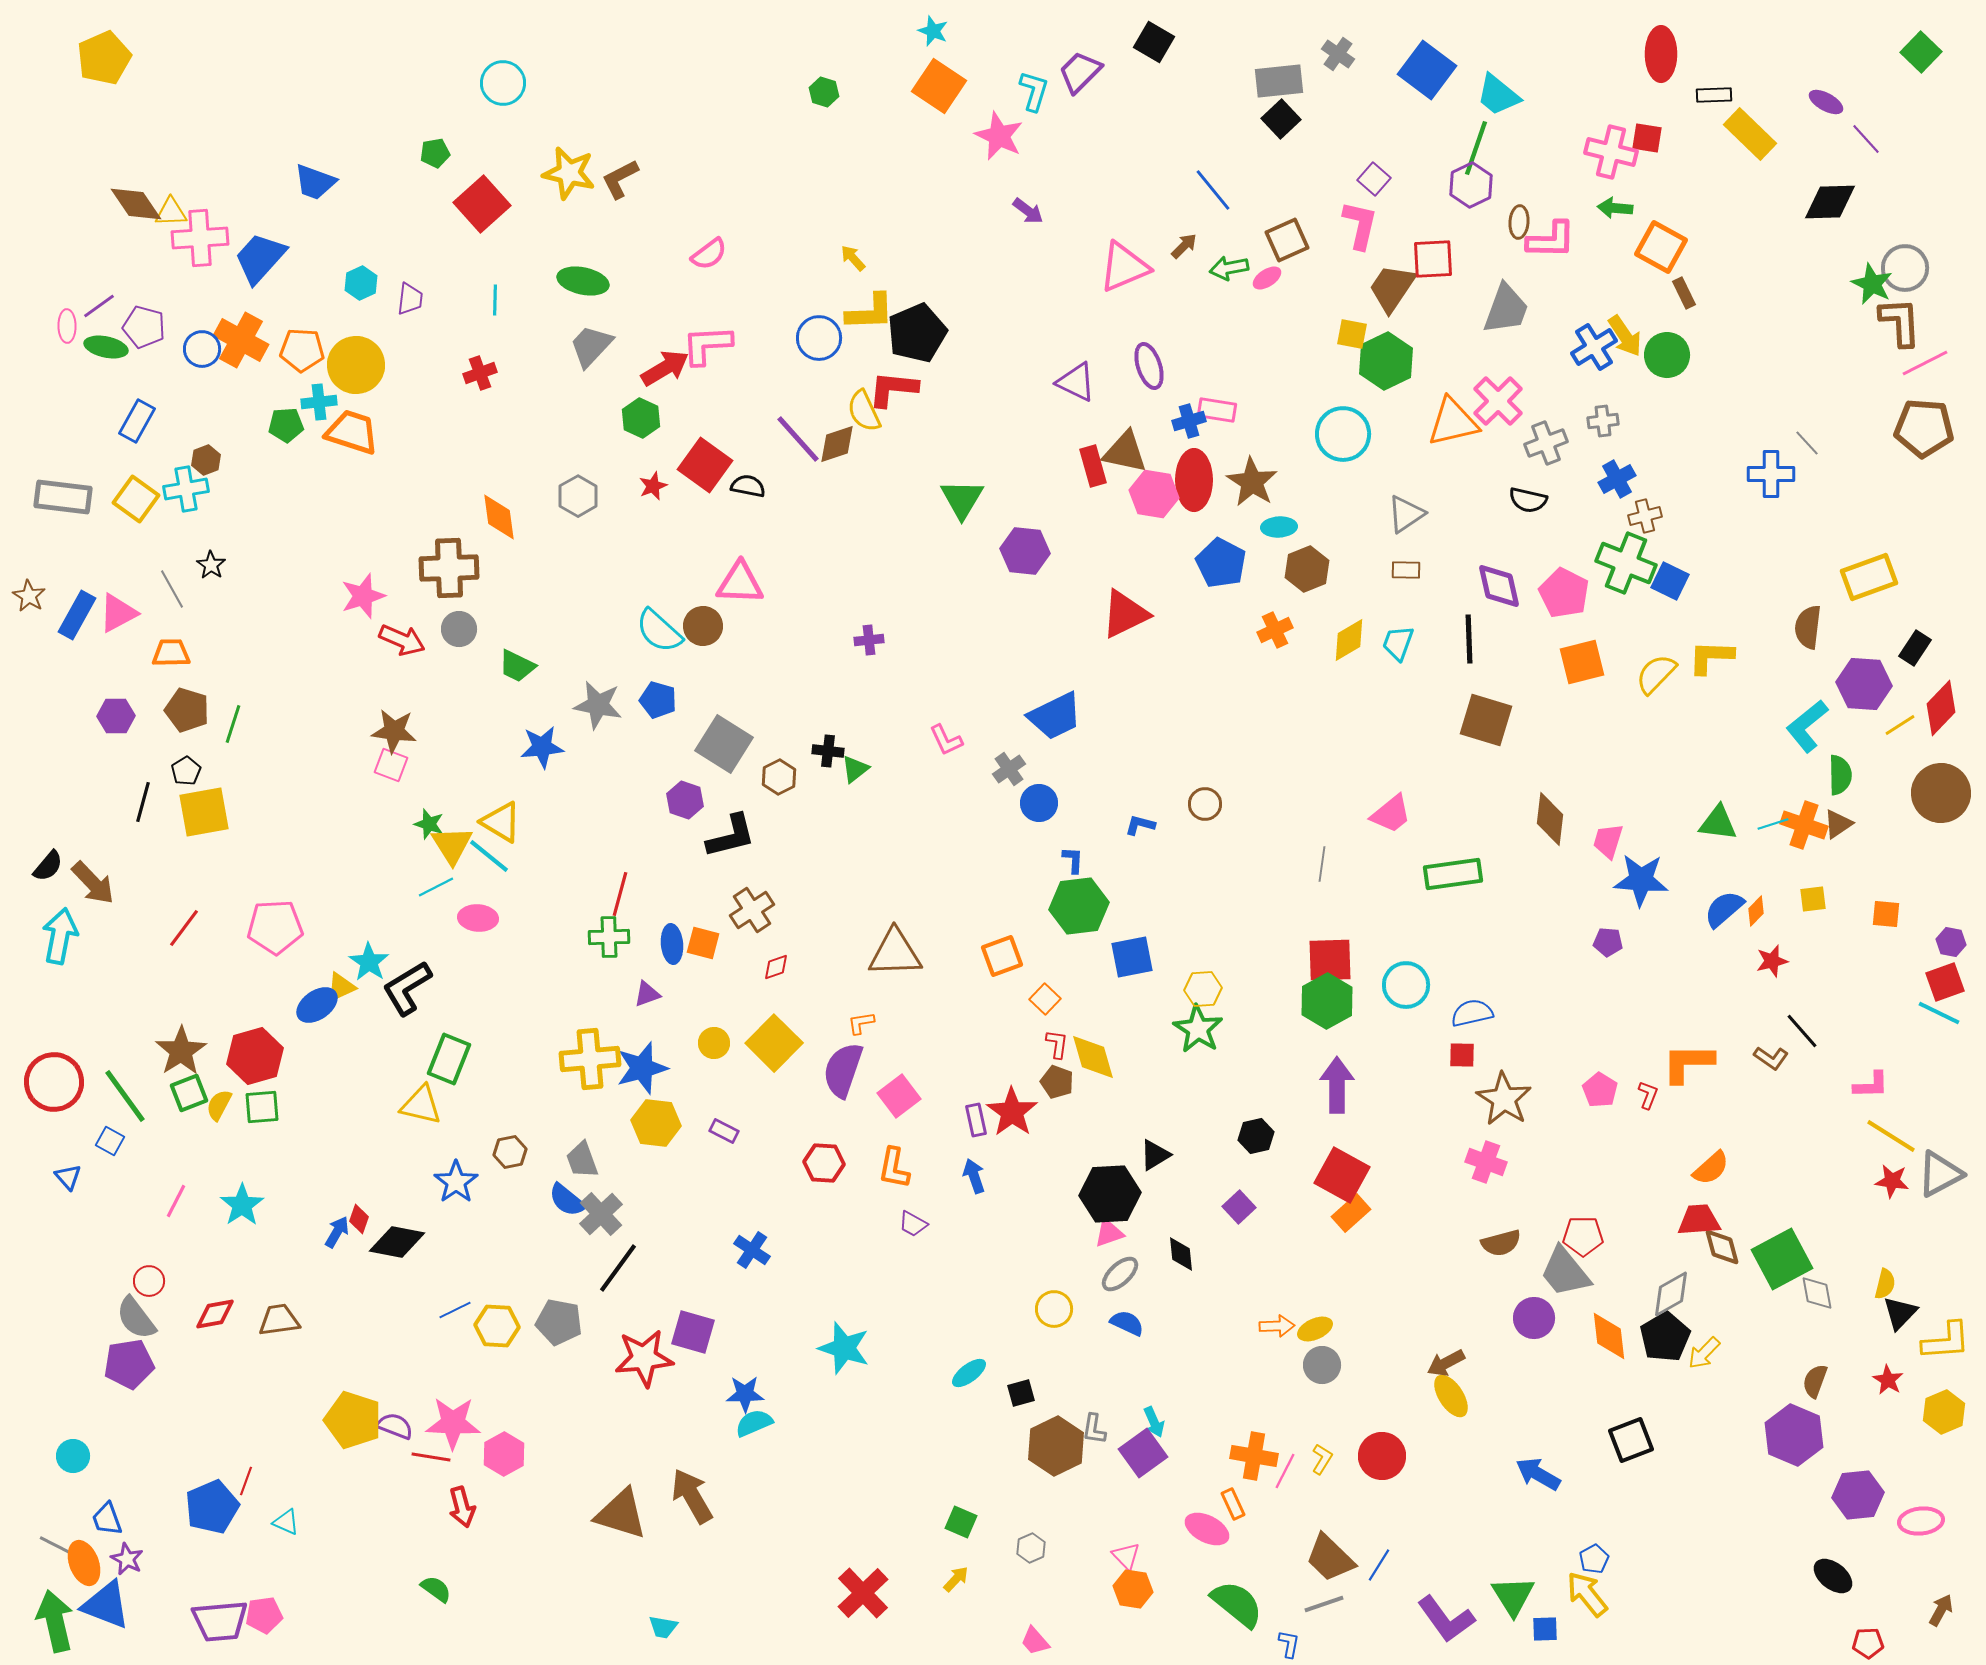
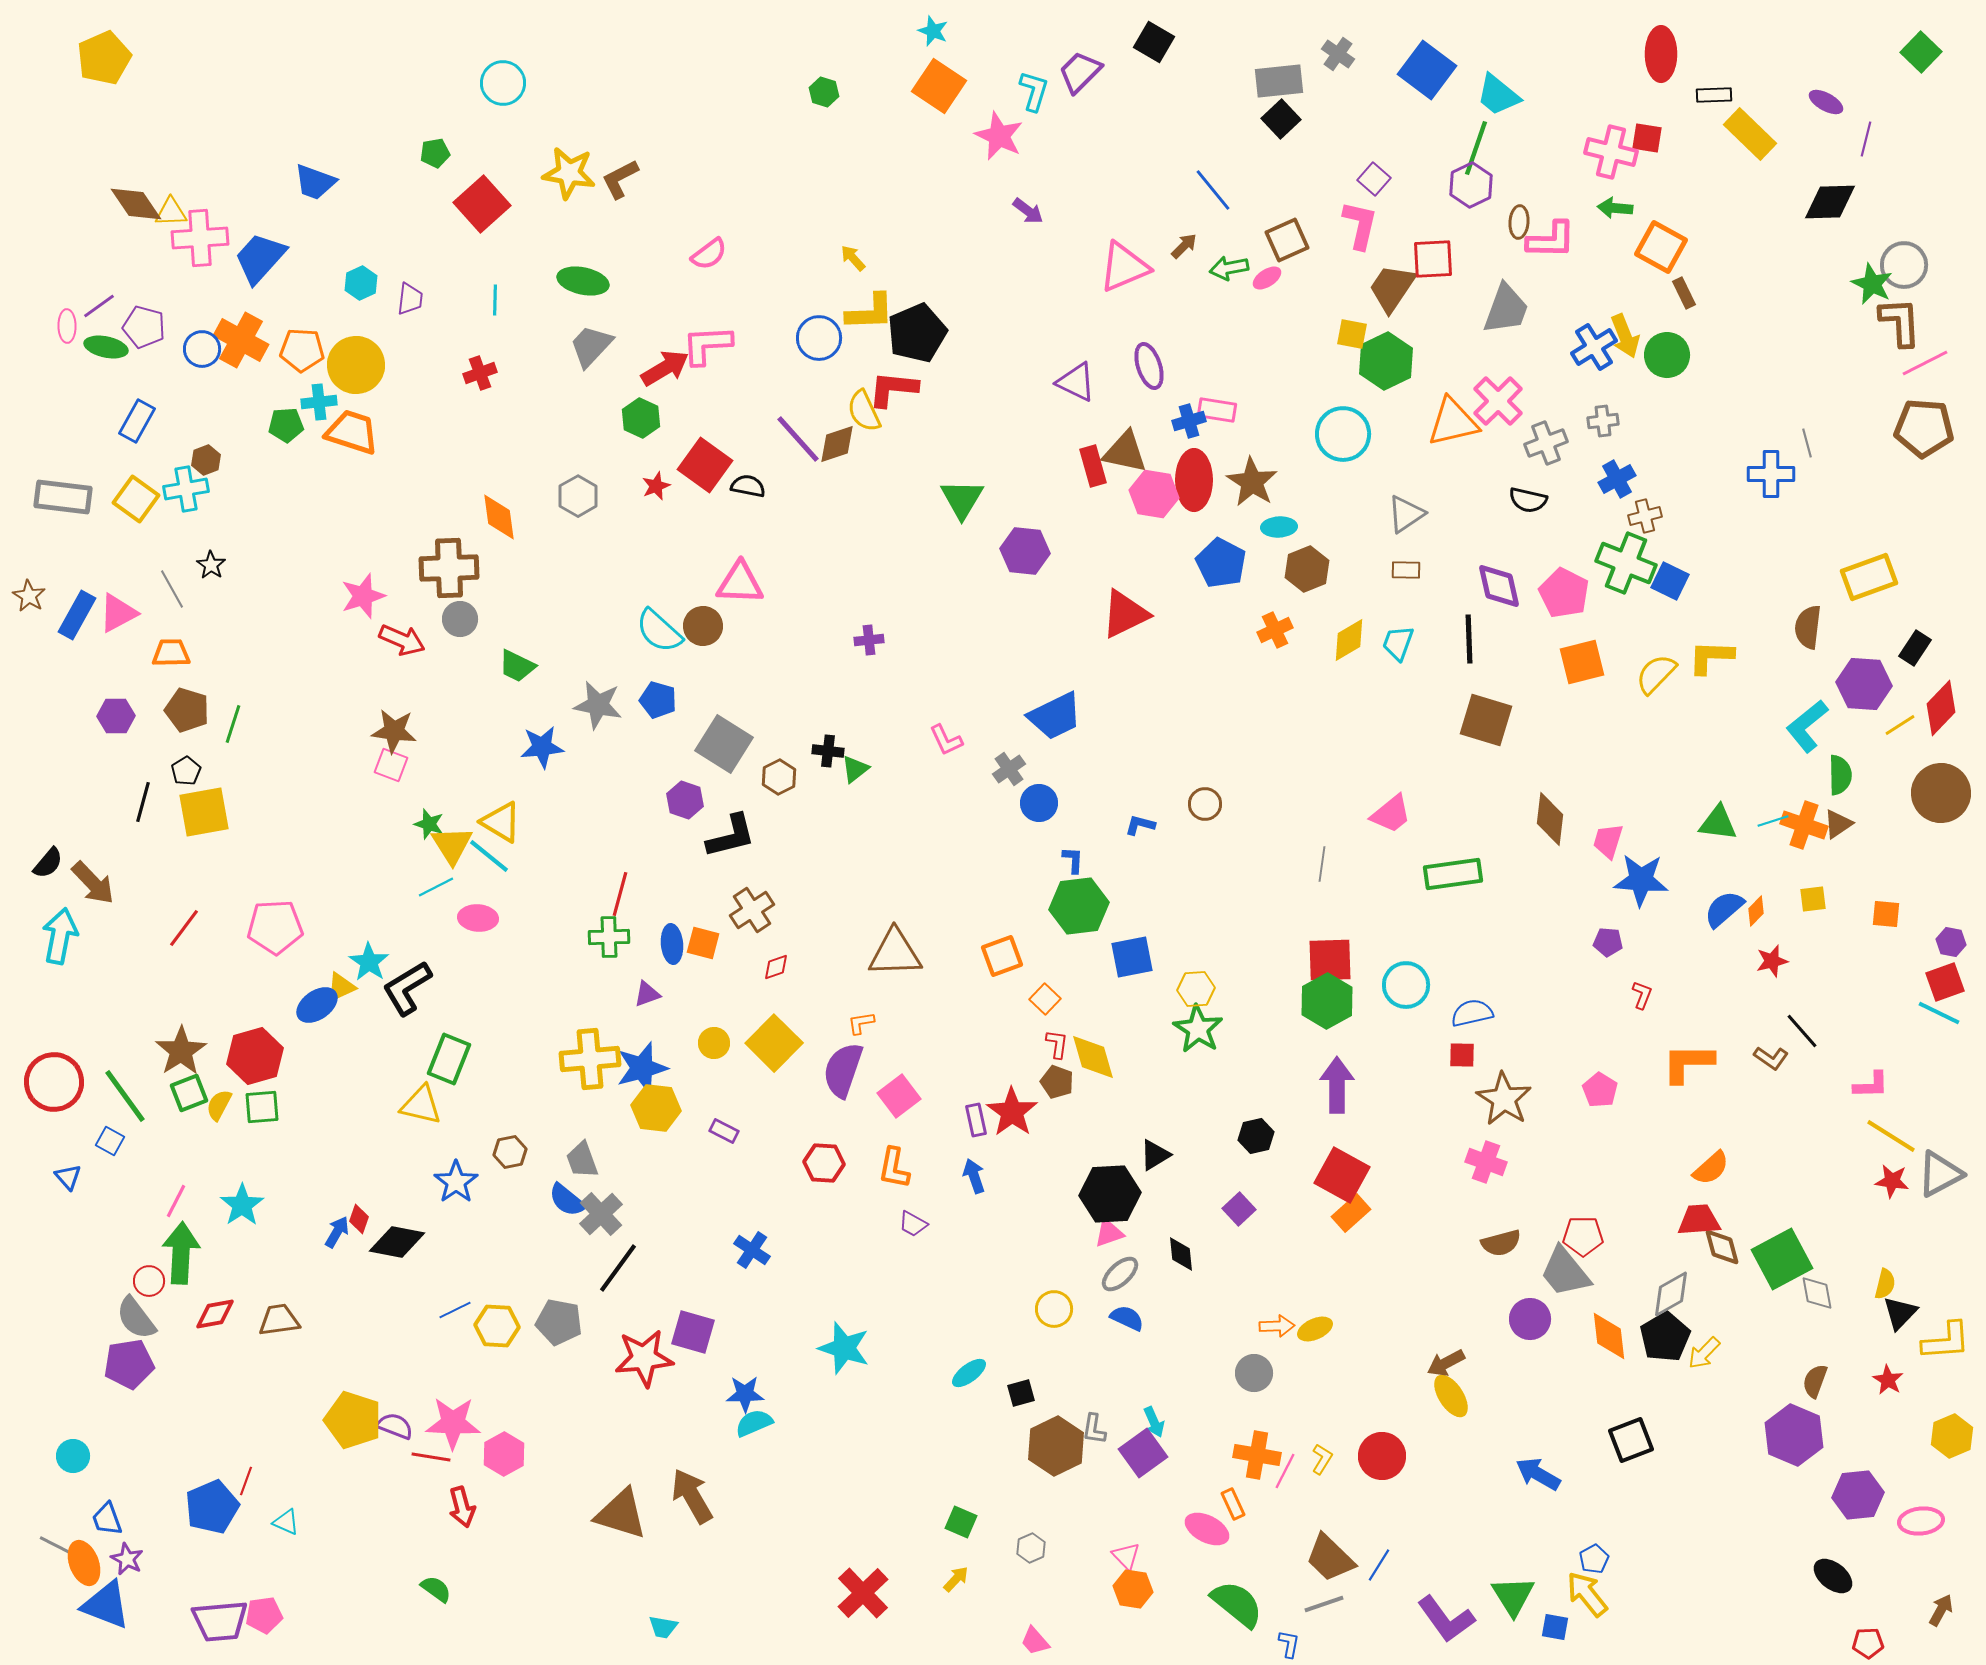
purple line at (1866, 139): rotated 56 degrees clockwise
yellow star at (569, 173): rotated 4 degrees counterclockwise
gray circle at (1905, 268): moved 1 px left, 3 px up
yellow arrow at (1625, 336): rotated 12 degrees clockwise
gray line at (1807, 443): rotated 28 degrees clockwise
red star at (653, 486): moved 3 px right
gray circle at (459, 629): moved 1 px right, 10 px up
cyan line at (1773, 824): moved 3 px up
black semicircle at (48, 866): moved 3 px up
yellow hexagon at (1203, 989): moved 7 px left
red L-shape at (1648, 1095): moved 6 px left, 100 px up
yellow hexagon at (656, 1123): moved 15 px up
purple square at (1239, 1207): moved 2 px down
purple circle at (1534, 1318): moved 4 px left, 1 px down
blue semicircle at (1127, 1323): moved 5 px up
gray circle at (1322, 1365): moved 68 px left, 8 px down
yellow hexagon at (1944, 1412): moved 8 px right, 24 px down
orange cross at (1254, 1456): moved 3 px right, 1 px up
green arrow at (55, 1621): moved 126 px right, 368 px up; rotated 16 degrees clockwise
blue square at (1545, 1629): moved 10 px right, 2 px up; rotated 12 degrees clockwise
